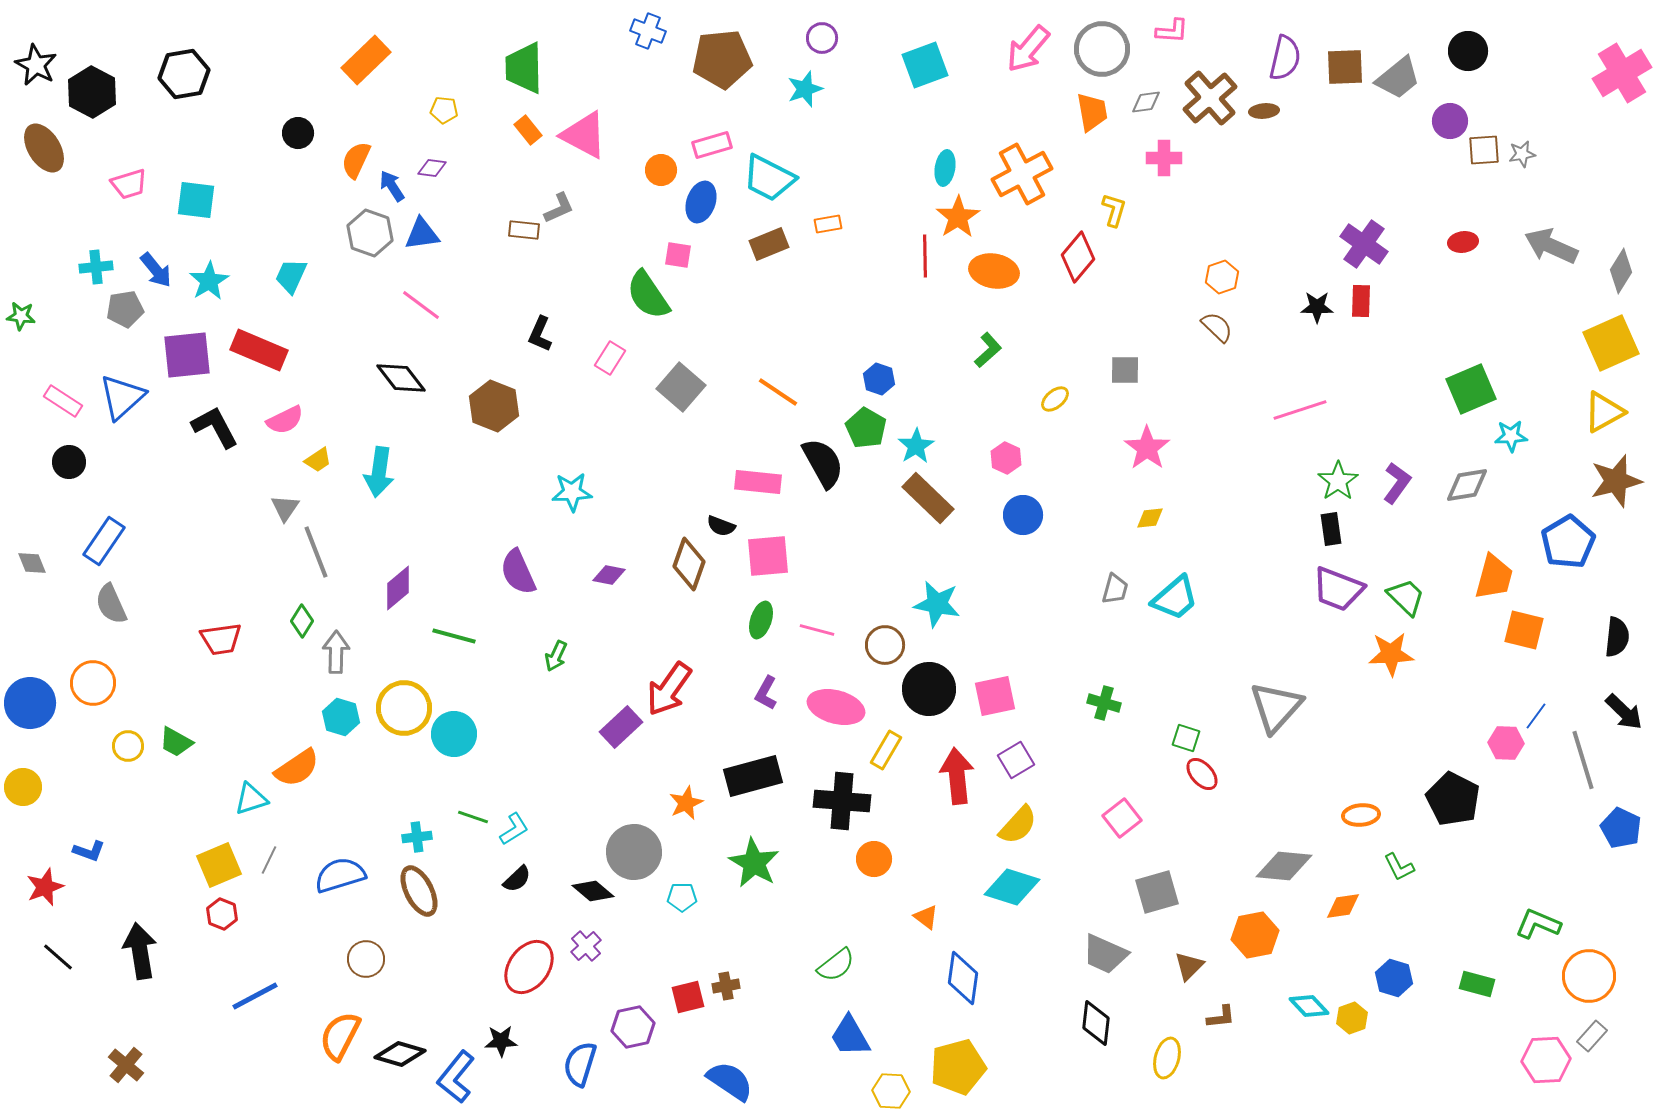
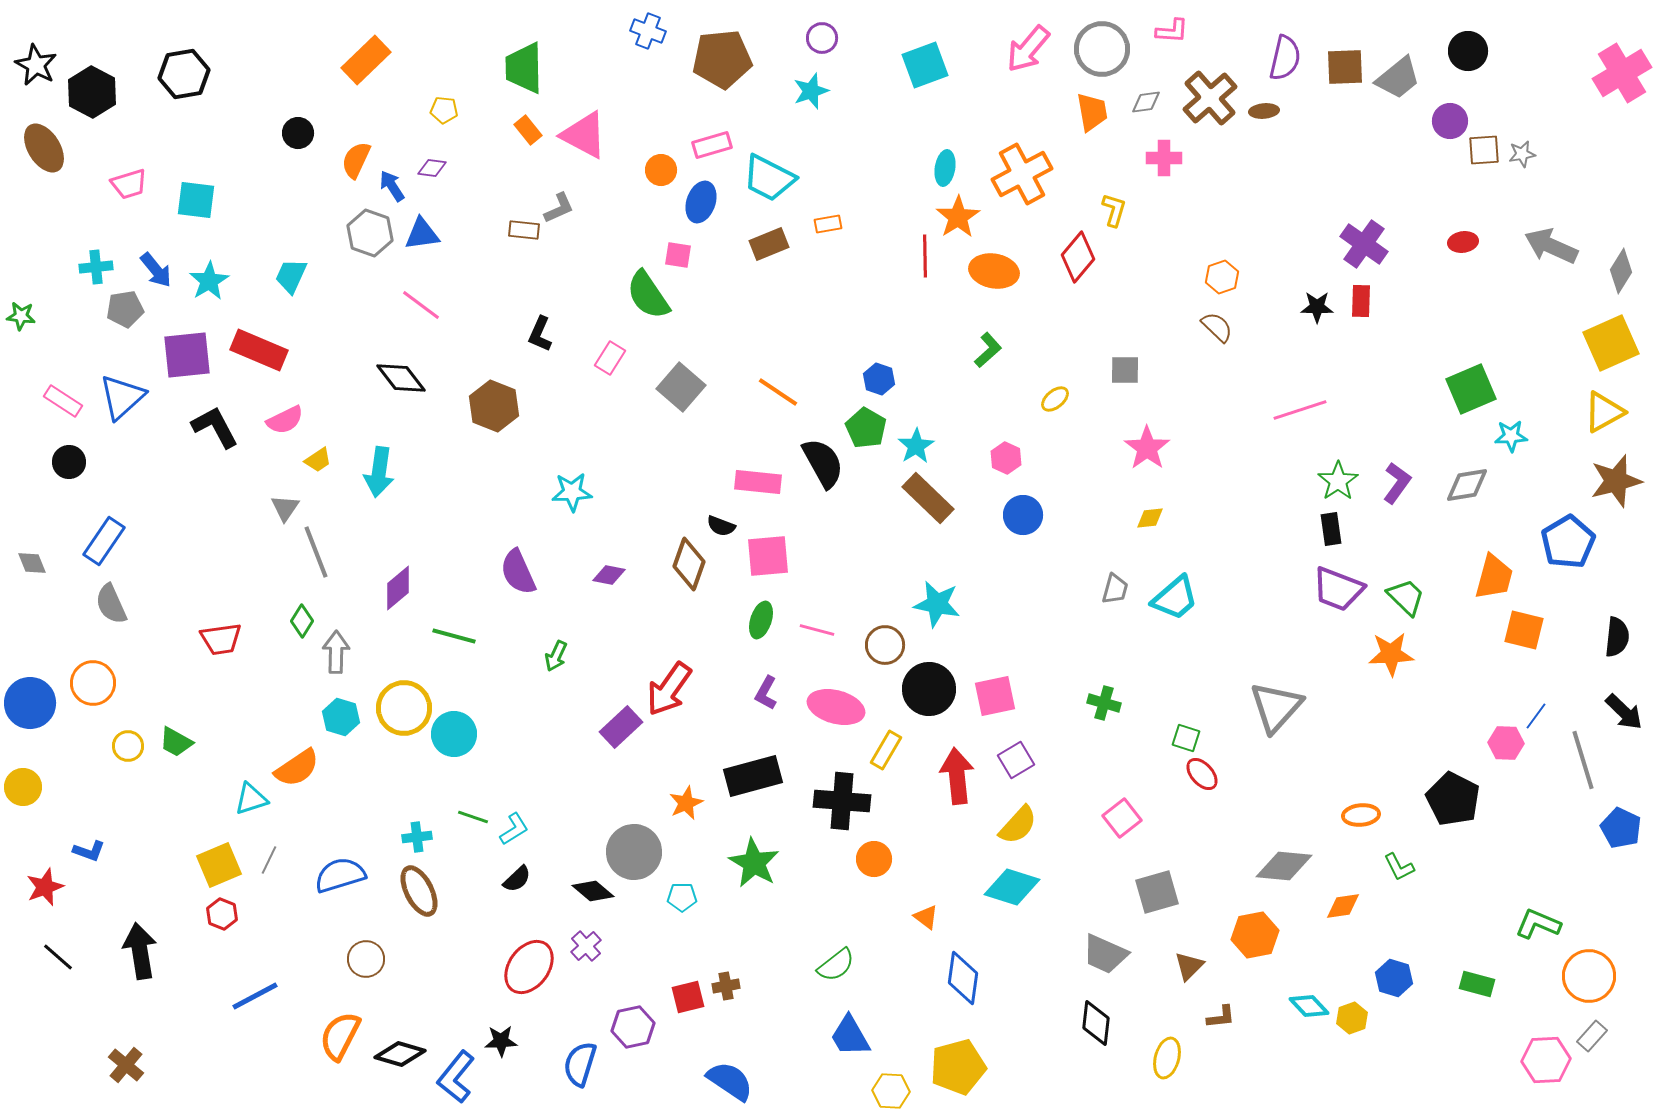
cyan star at (805, 89): moved 6 px right, 2 px down
